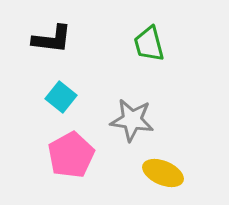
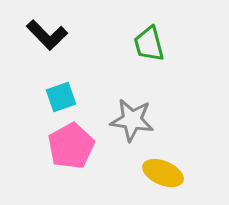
black L-shape: moved 5 px left, 4 px up; rotated 39 degrees clockwise
cyan square: rotated 32 degrees clockwise
pink pentagon: moved 9 px up
